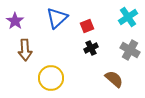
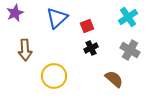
purple star: moved 8 px up; rotated 12 degrees clockwise
yellow circle: moved 3 px right, 2 px up
